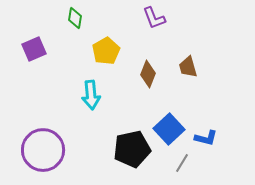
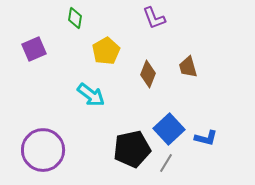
cyan arrow: rotated 48 degrees counterclockwise
gray line: moved 16 px left
